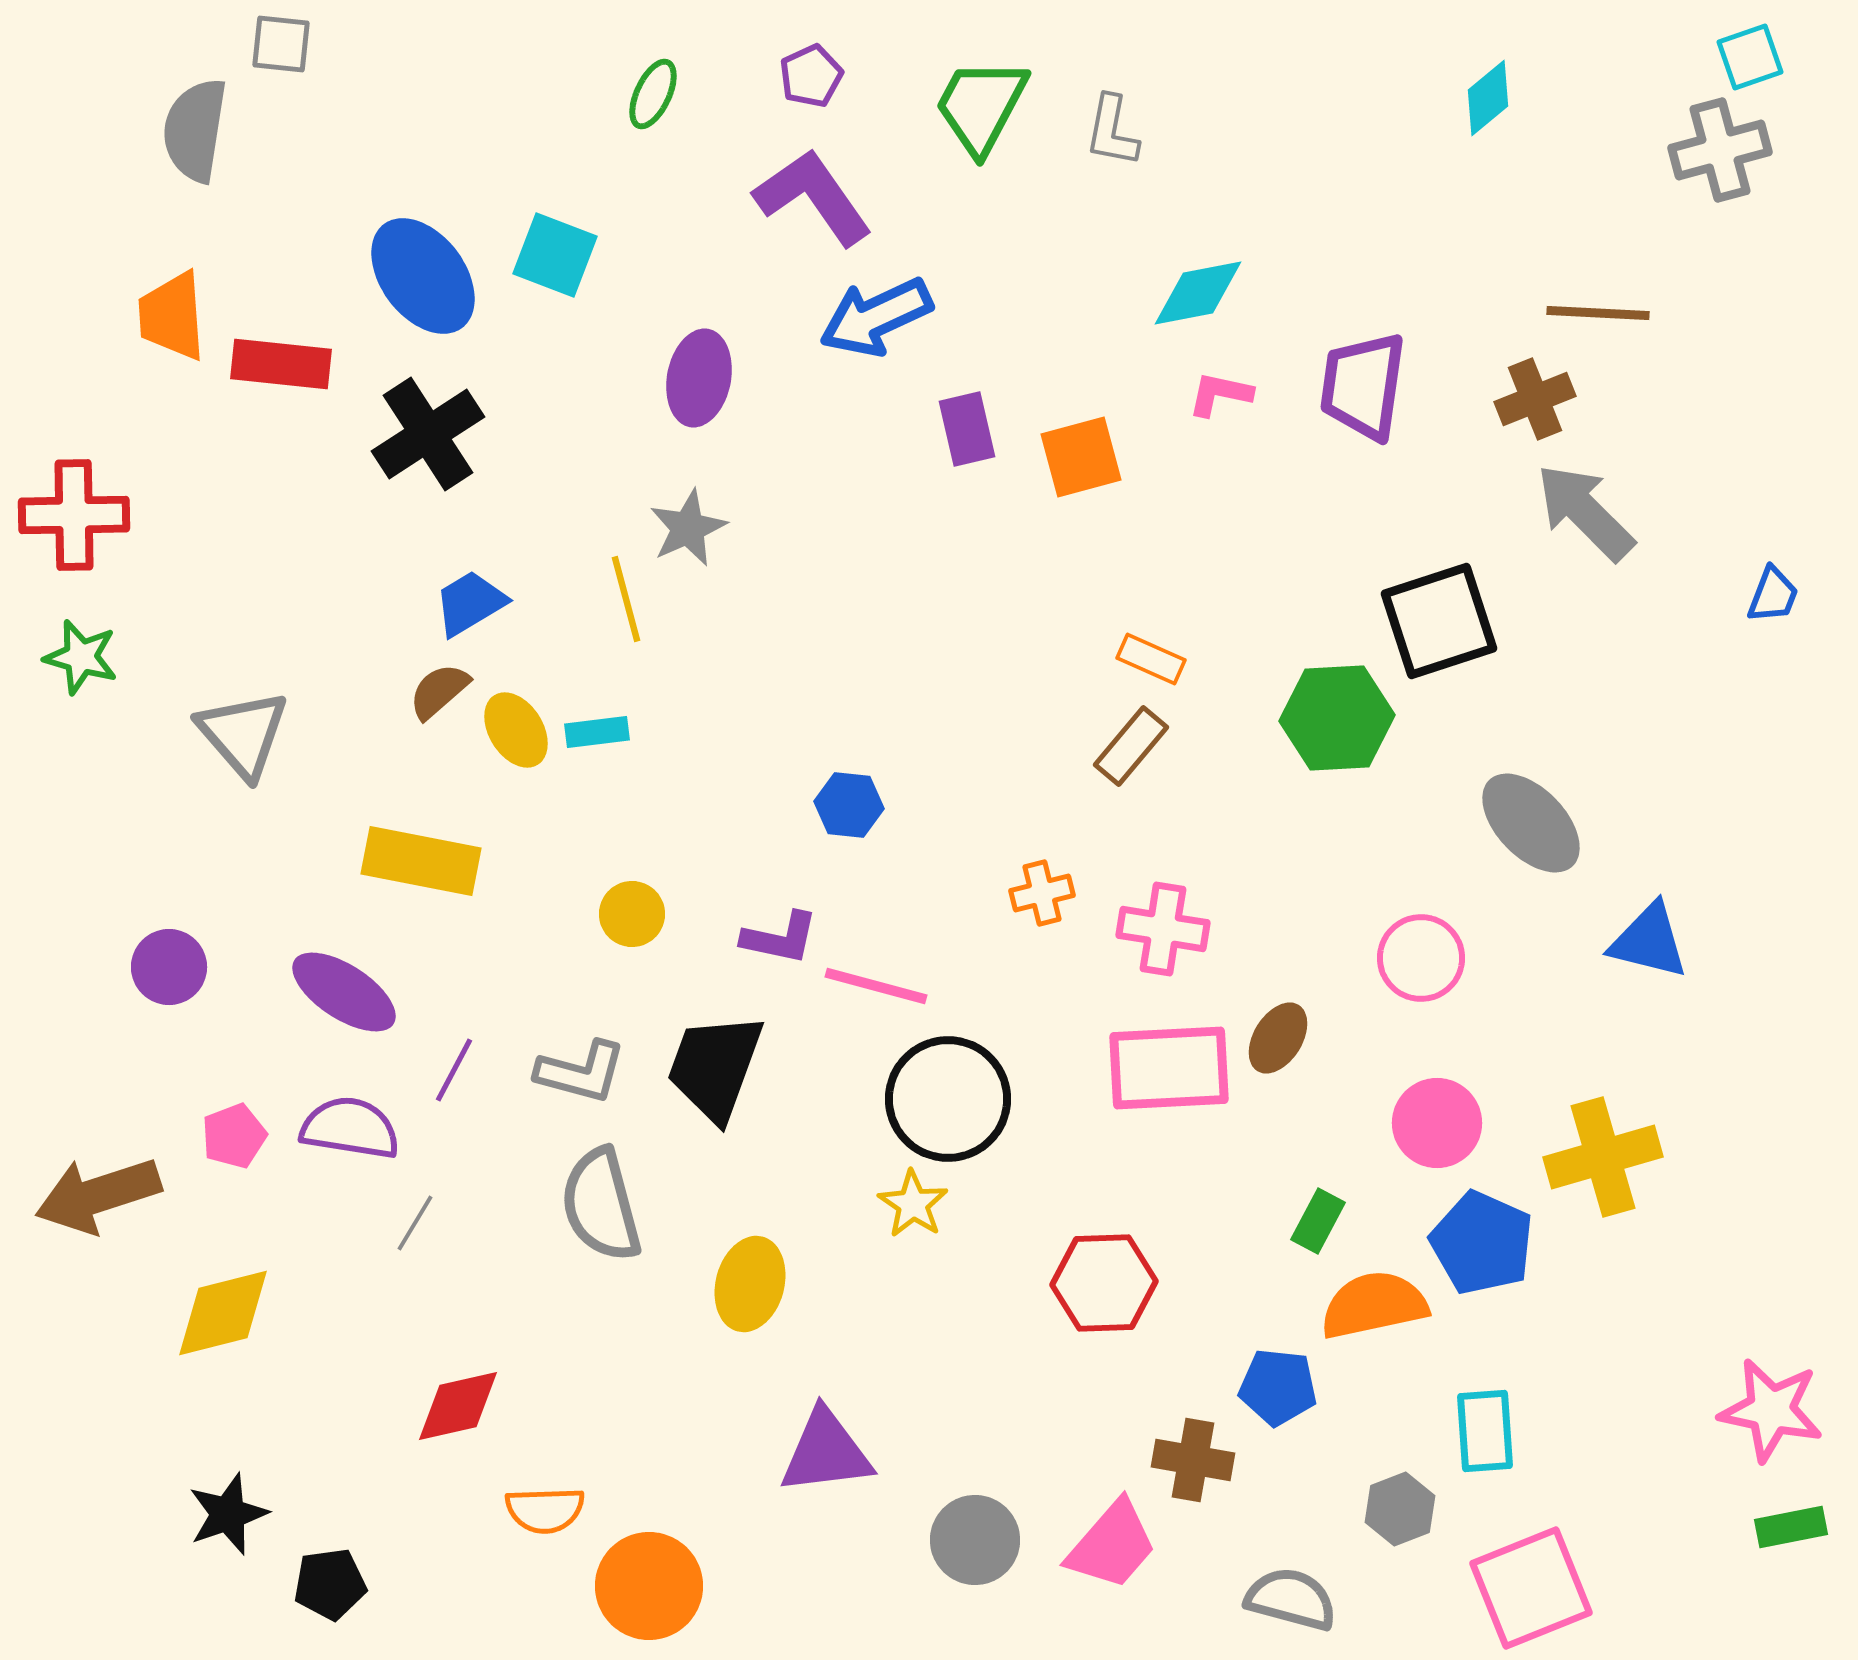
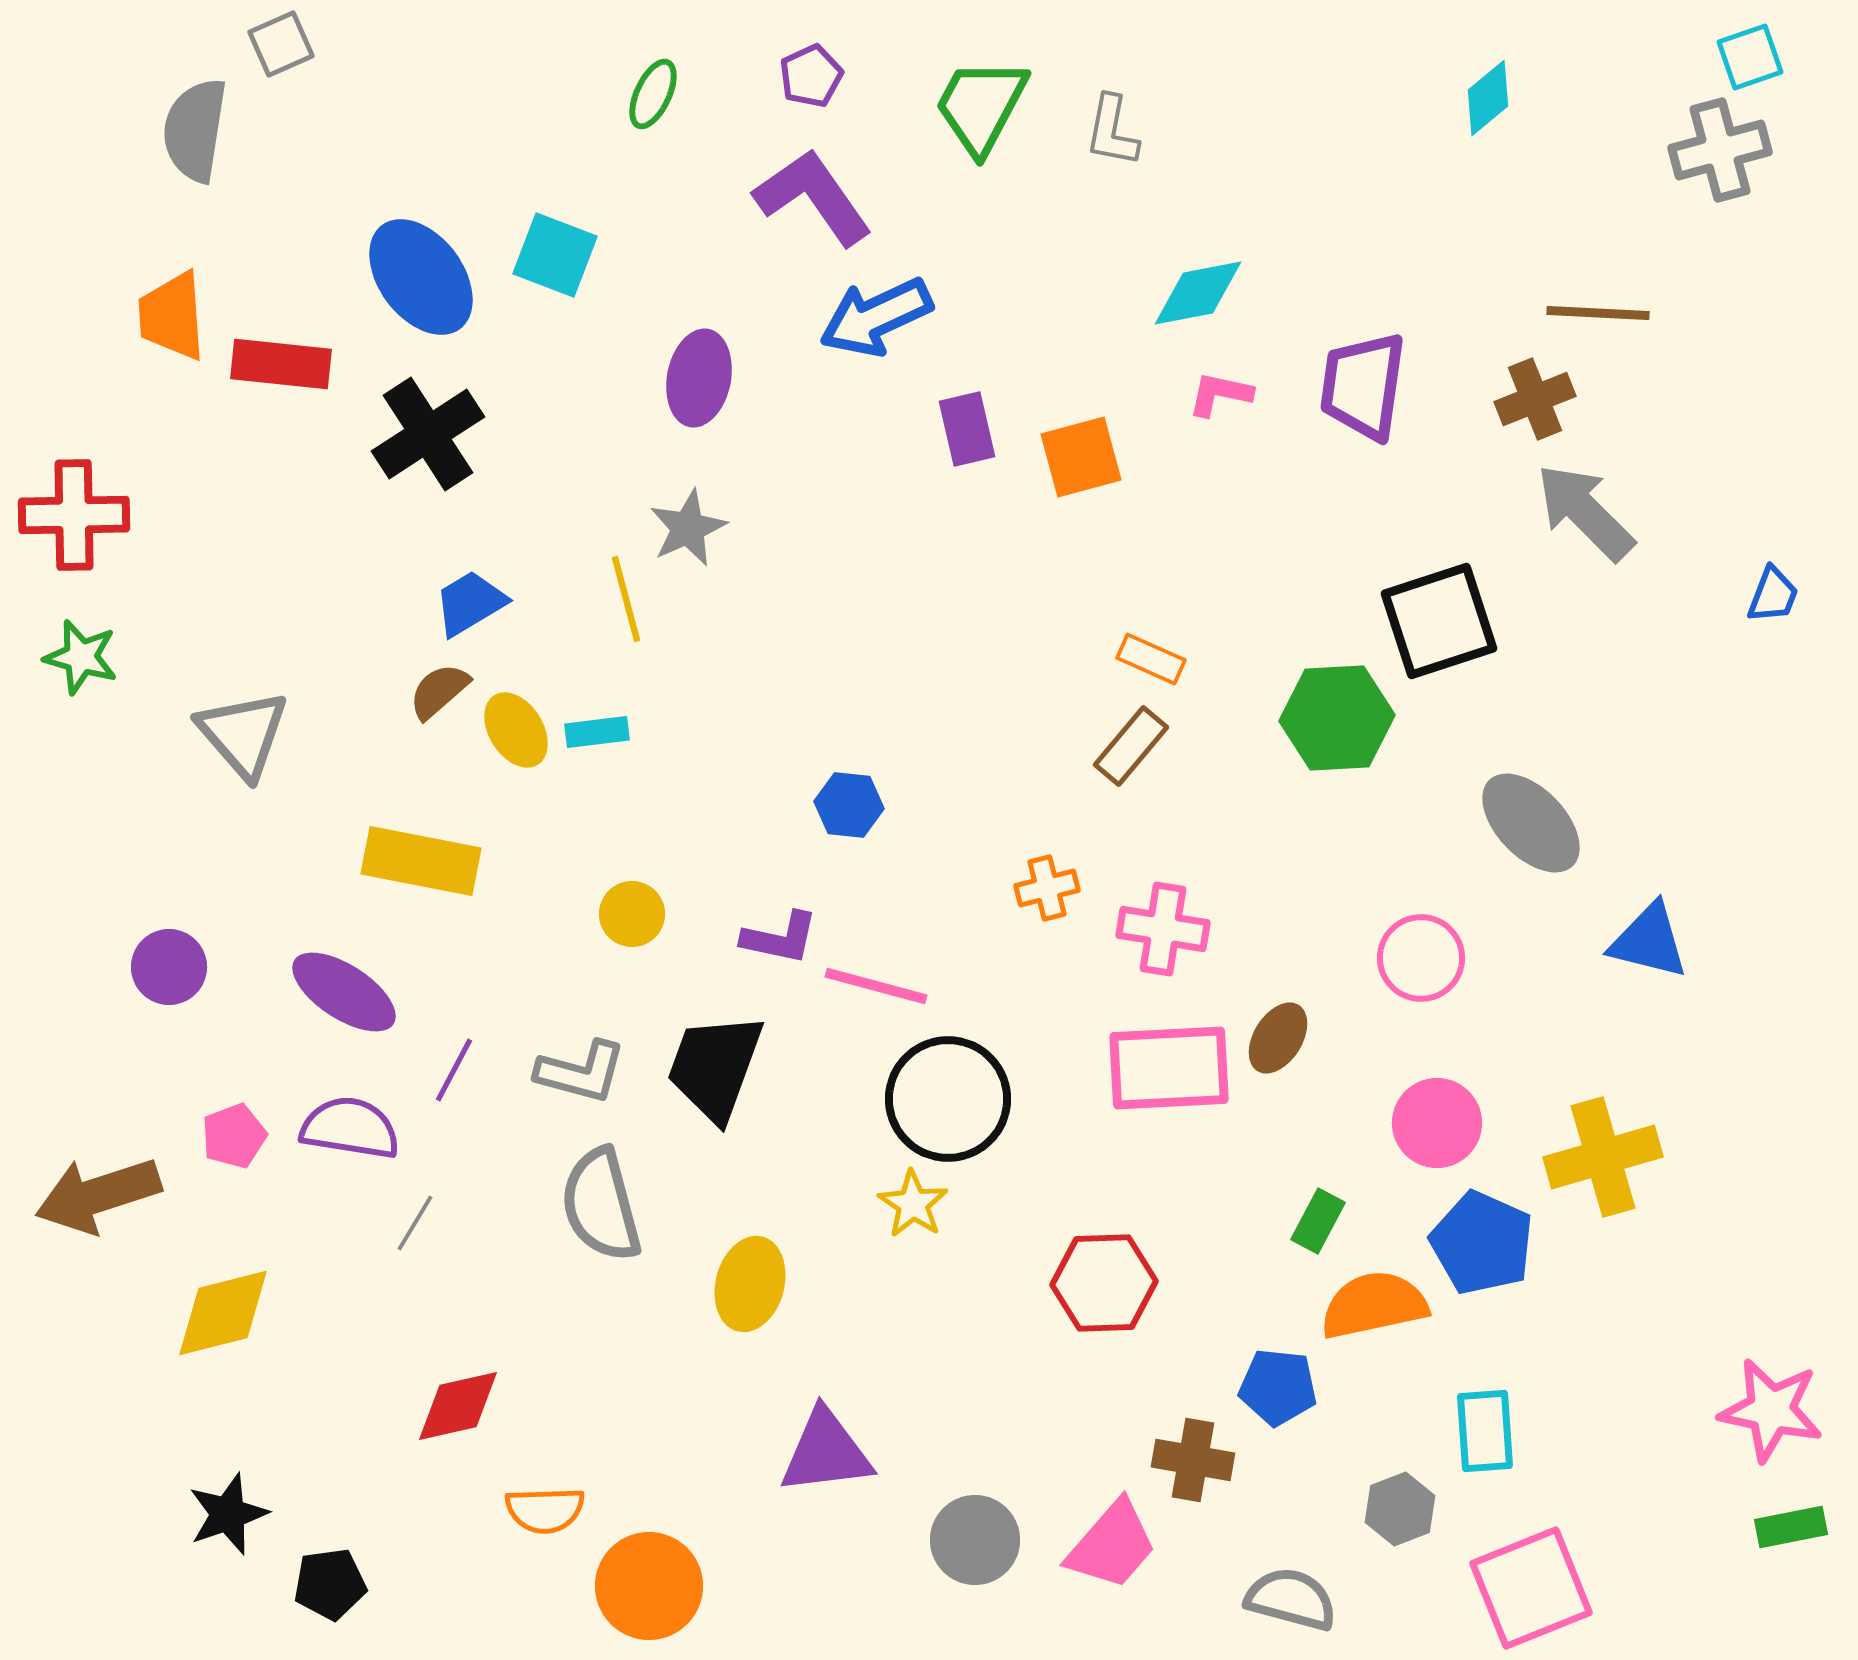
gray square at (281, 44): rotated 30 degrees counterclockwise
blue ellipse at (423, 276): moved 2 px left, 1 px down
orange cross at (1042, 893): moved 5 px right, 5 px up
